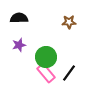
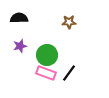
purple star: moved 1 px right, 1 px down
green circle: moved 1 px right, 2 px up
pink rectangle: rotated 30 degrees counterclockwise
